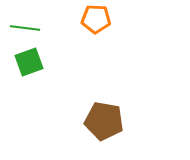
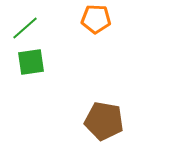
green line: rotated 48 degrees counterclockwise
green square: moved 2 px right; rotated 12 degrees clockwise
